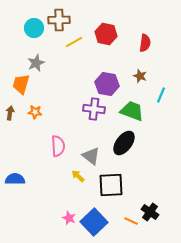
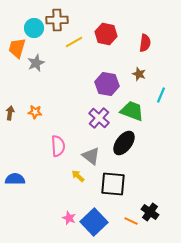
brown cross: moved 2 px left
brown star: moved 1 px left, 2 px up
orange trapezoid: moved 4 px left, 36 px up
purple cross: moved 5 px right, 9 px down; rotated 35 degrees clockwise
black square: moved 2 px right, 1 px up; rotated 8 degrees clockwise
